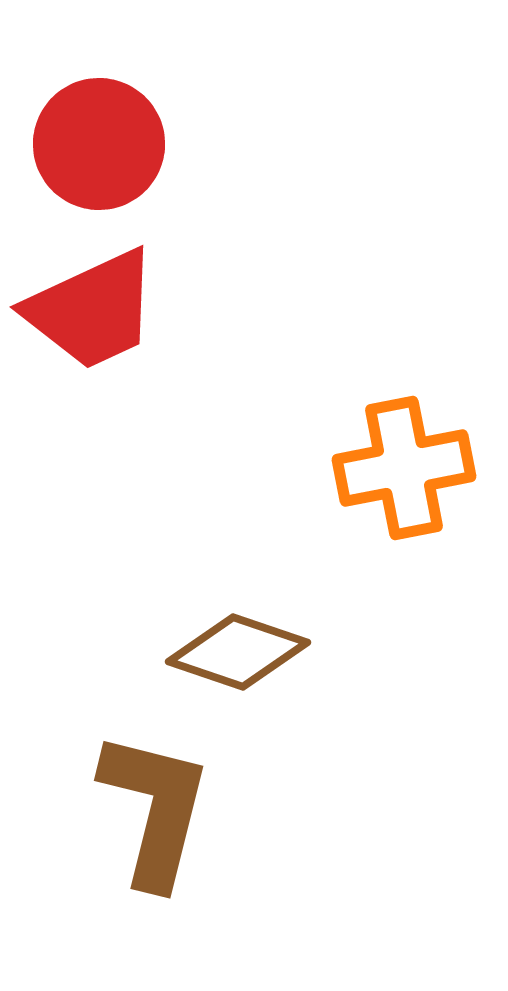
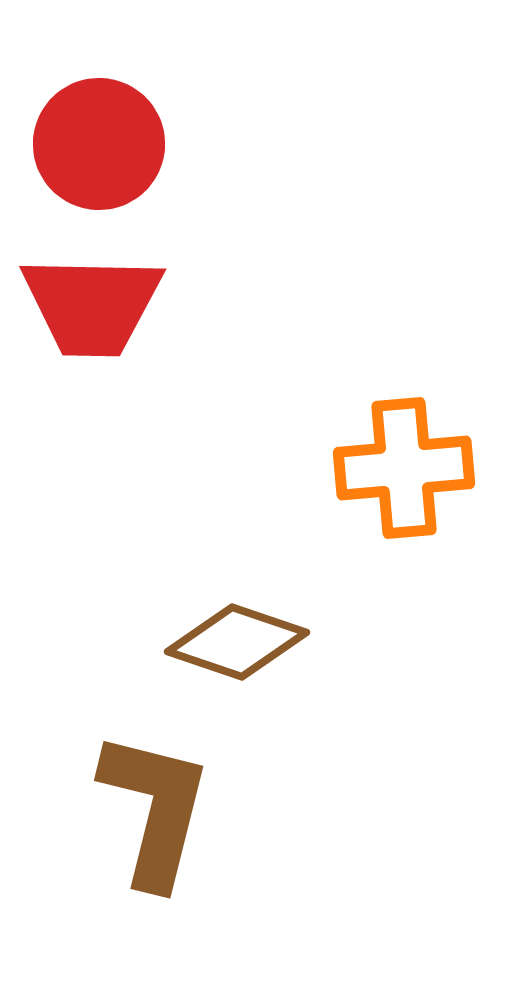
red trapezoid: moved 5 px up; rotated 26 degrees clockwise
orange cross: rotated 6 degrees clockwise
brown diamond: moved 1 px left, 10 px up
